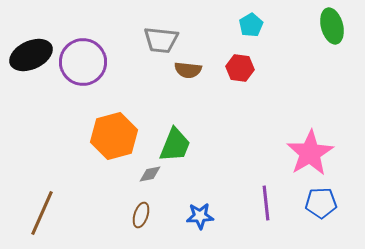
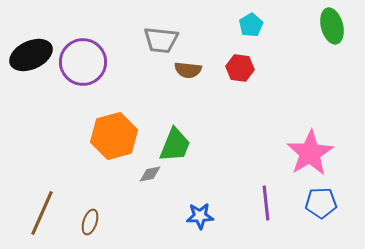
brown ellipse: moved 51 px left, 7 px down
